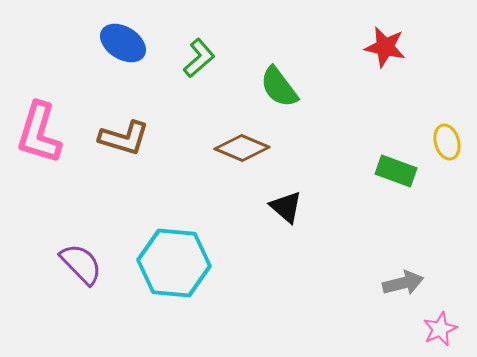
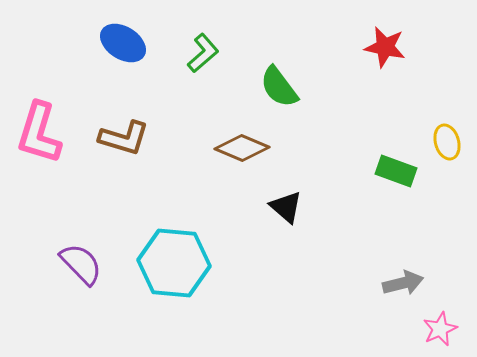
green L-shape: moved 4 px right, 5 px up
